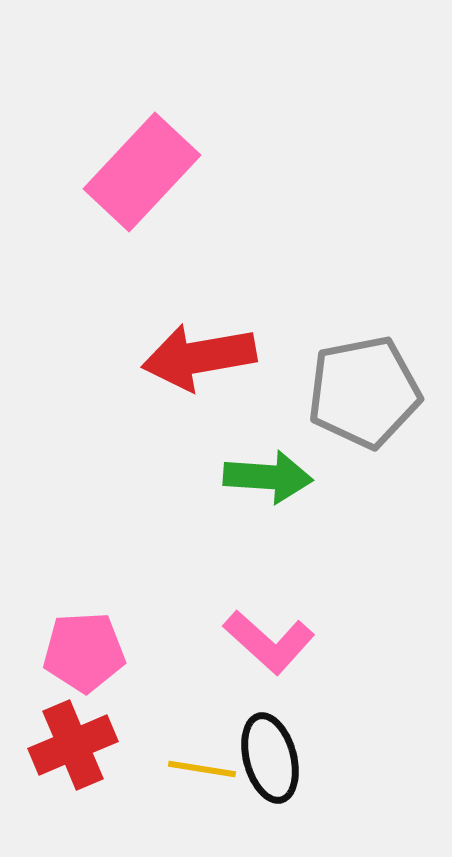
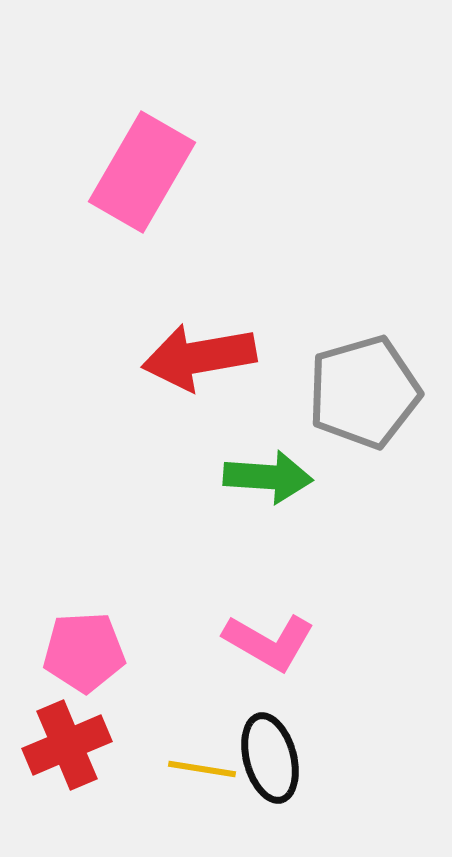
pink rectangle: rotated 13 degrees counterclockwise
gray pentagon: rotated 5 degrees counterclockwise
pink L-shape: rotated 12 degrees counterclockwise
red cross: moved 6 px left
